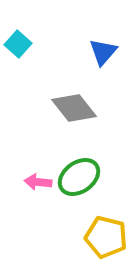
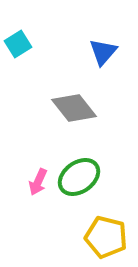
cyan square: rotated 16 degrees clockwise
pink arrow: rotated 72 degrees counterclockwise
